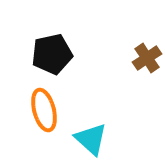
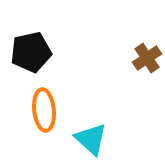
black pentagon: moved 21 px left, 2 px up
orange ellipse: rotated 9 degrees clockwise
